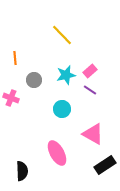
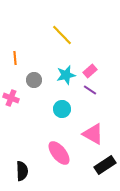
pink ellipse: moved 2 px right; rotated 10 degrees counterclockwise
